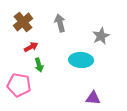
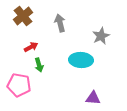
brown cross: moved 6 px up
